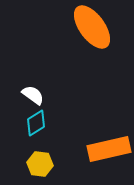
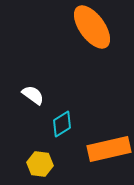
cyan diamond: moved 26 px right, 1 px down
